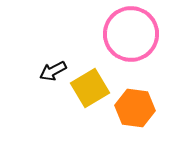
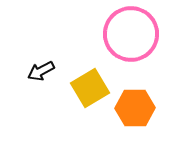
black arrow: moved 12 px left
orange hexagon: rotated 9 degrees counterclockwise
